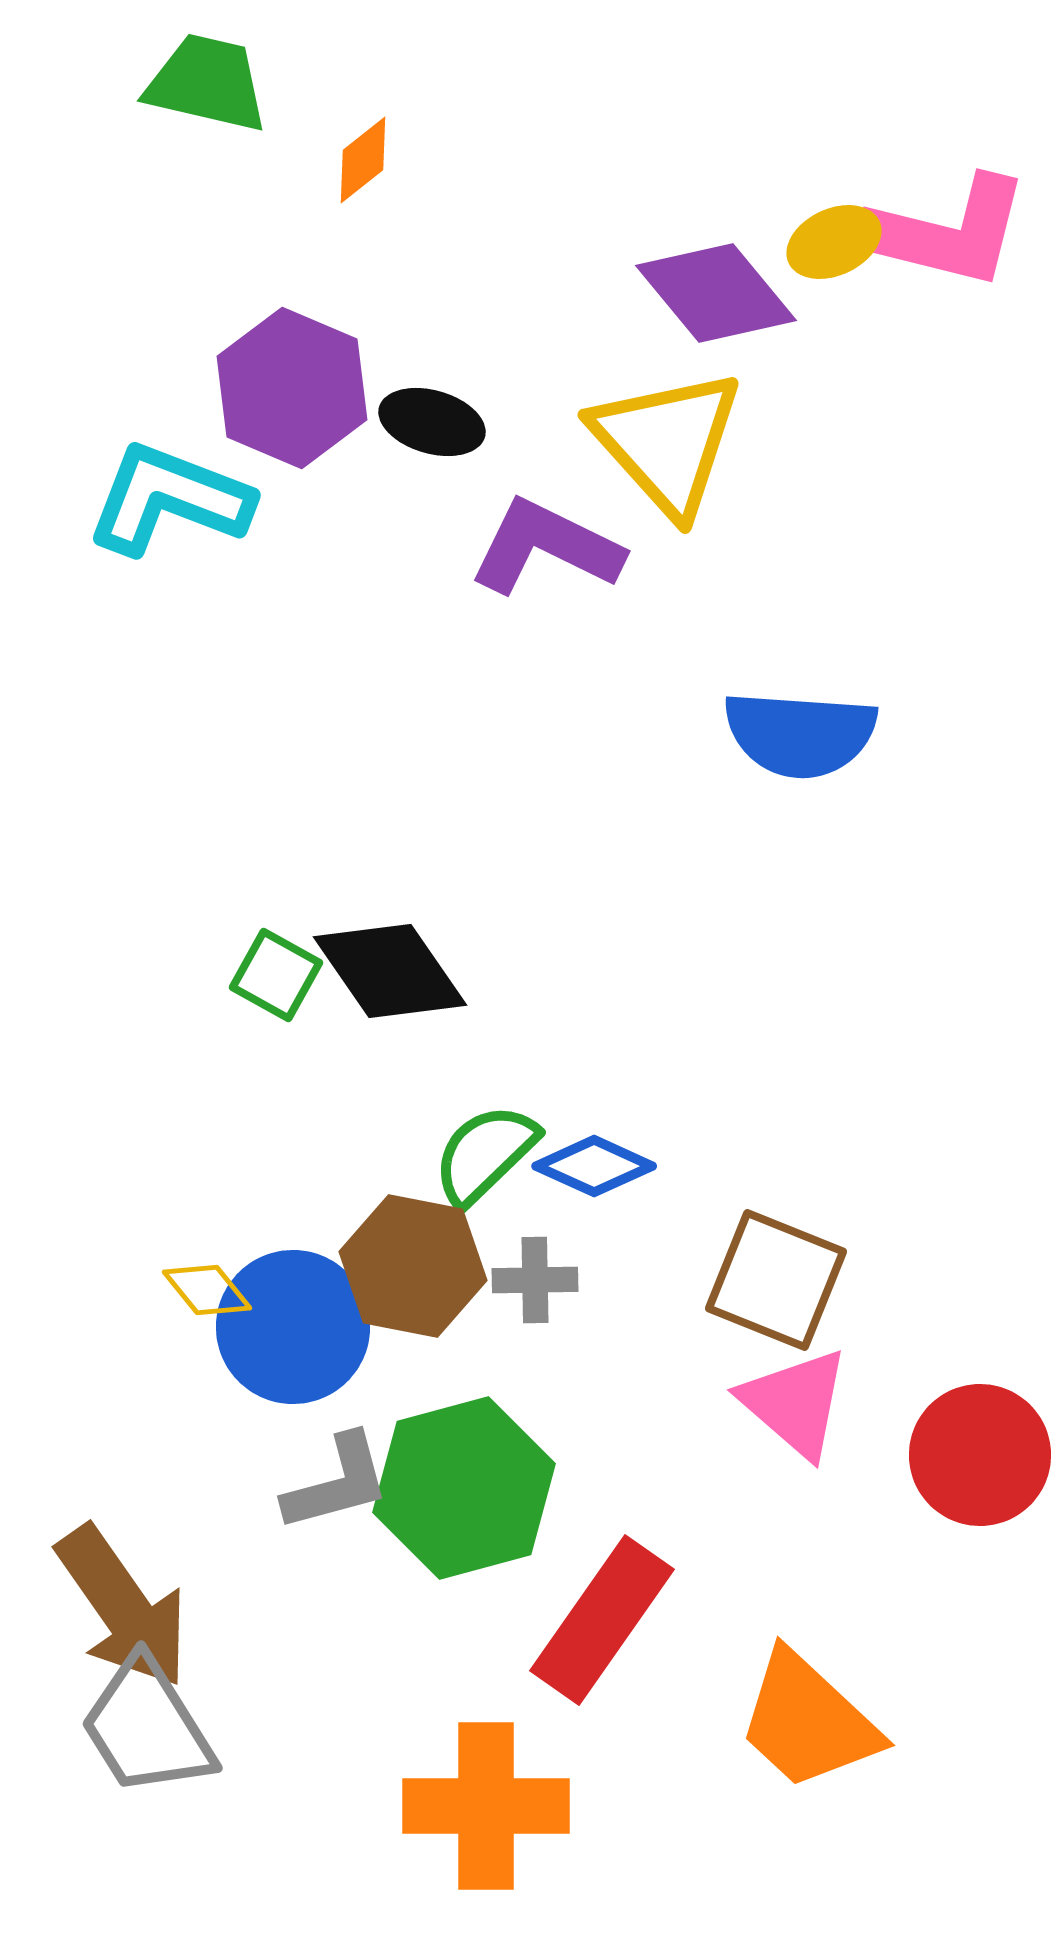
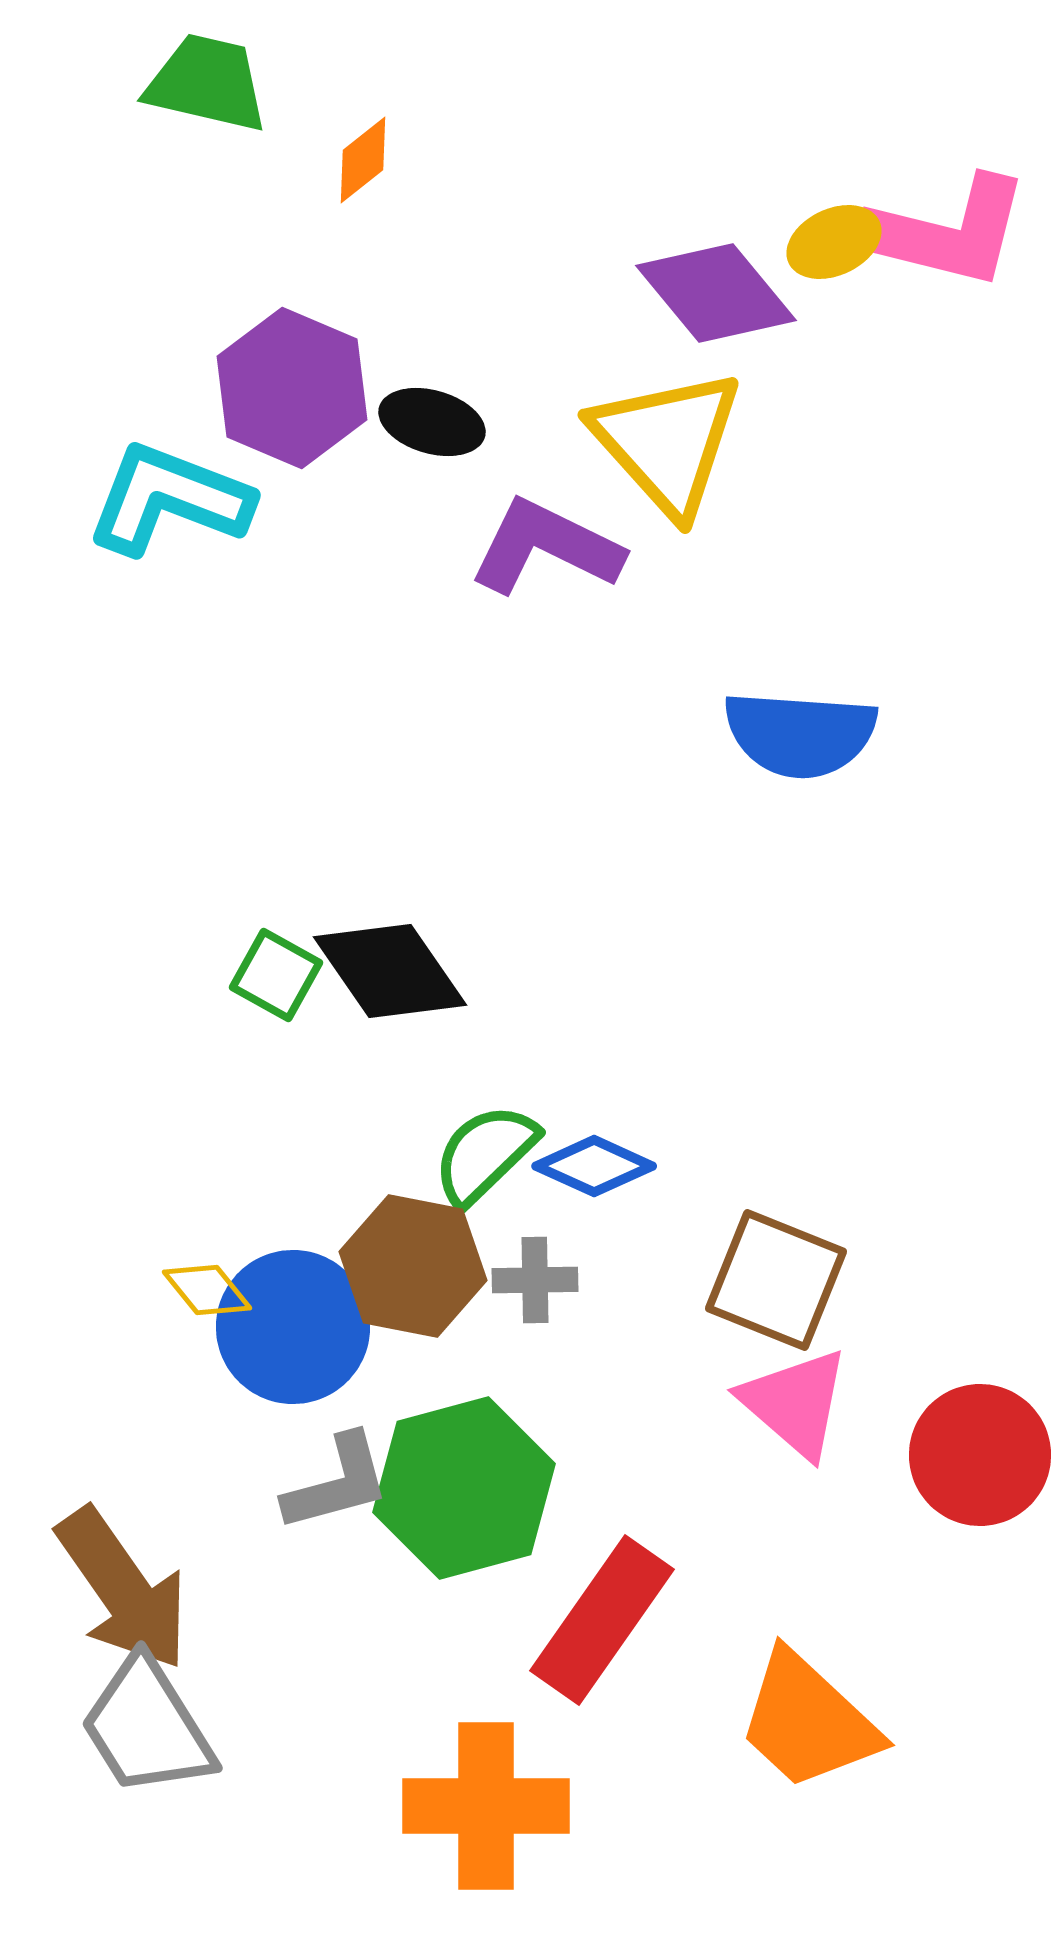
brown arrow: moved 18 px up
